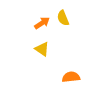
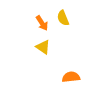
orange arrow: rotated 91 degrees clockwise
yellow triangle: moved 1 px right, 2 px up
